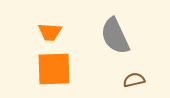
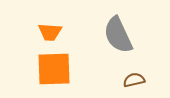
gray semicircle: moved 3 px right, 1 px up
